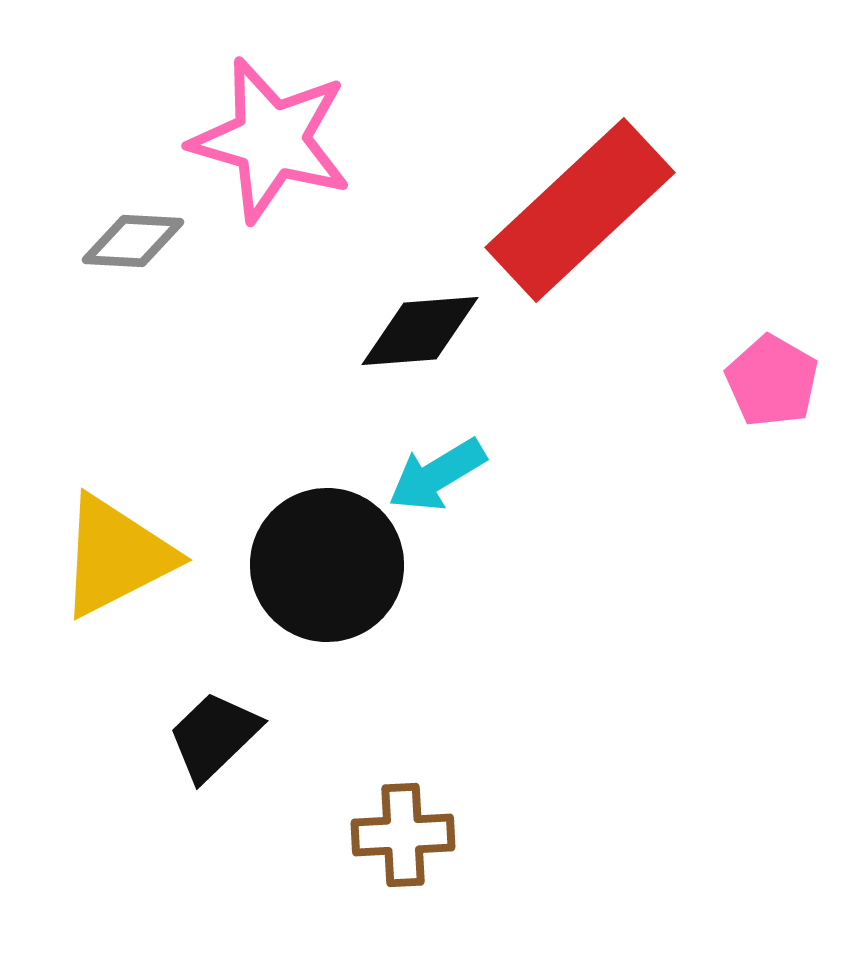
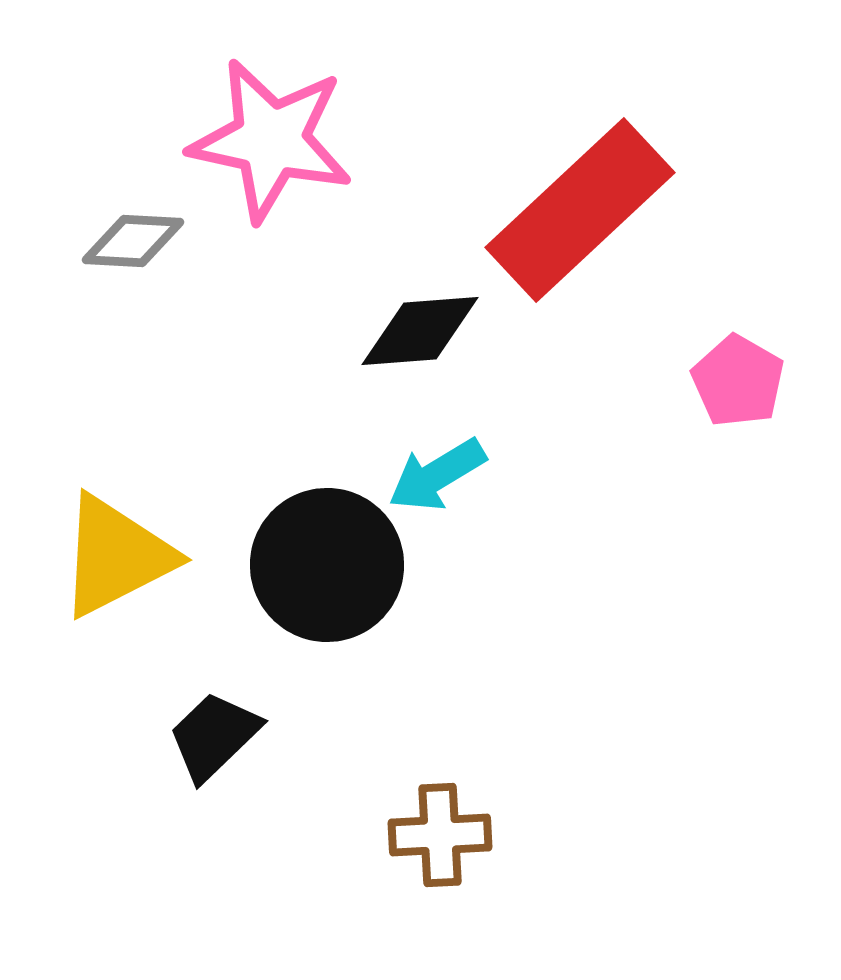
pink star: rotated 4 degrees counterclockwise
pink pentagon: moved 34 px left
brown cross: moved 37 px right
